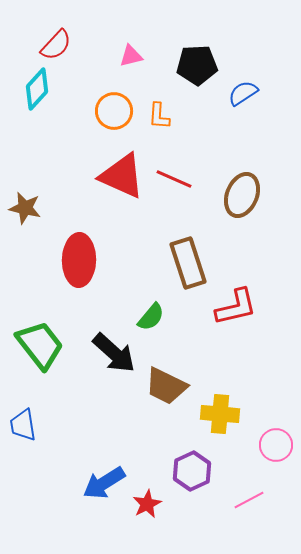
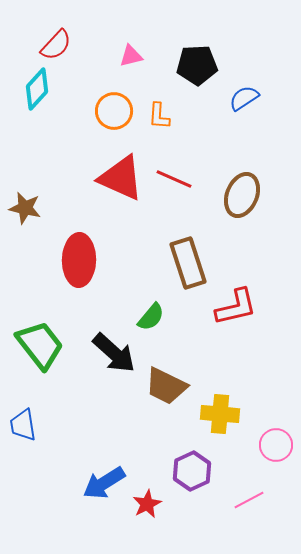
blue semicircle: moved 1 px right, 5 px down
red triangle: moved 1 px left, 2 px down
